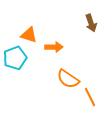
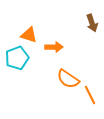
brown arrow: moved 1 px right
cyan pentagon: moved 2 px right
orange line: moved 2 px up
